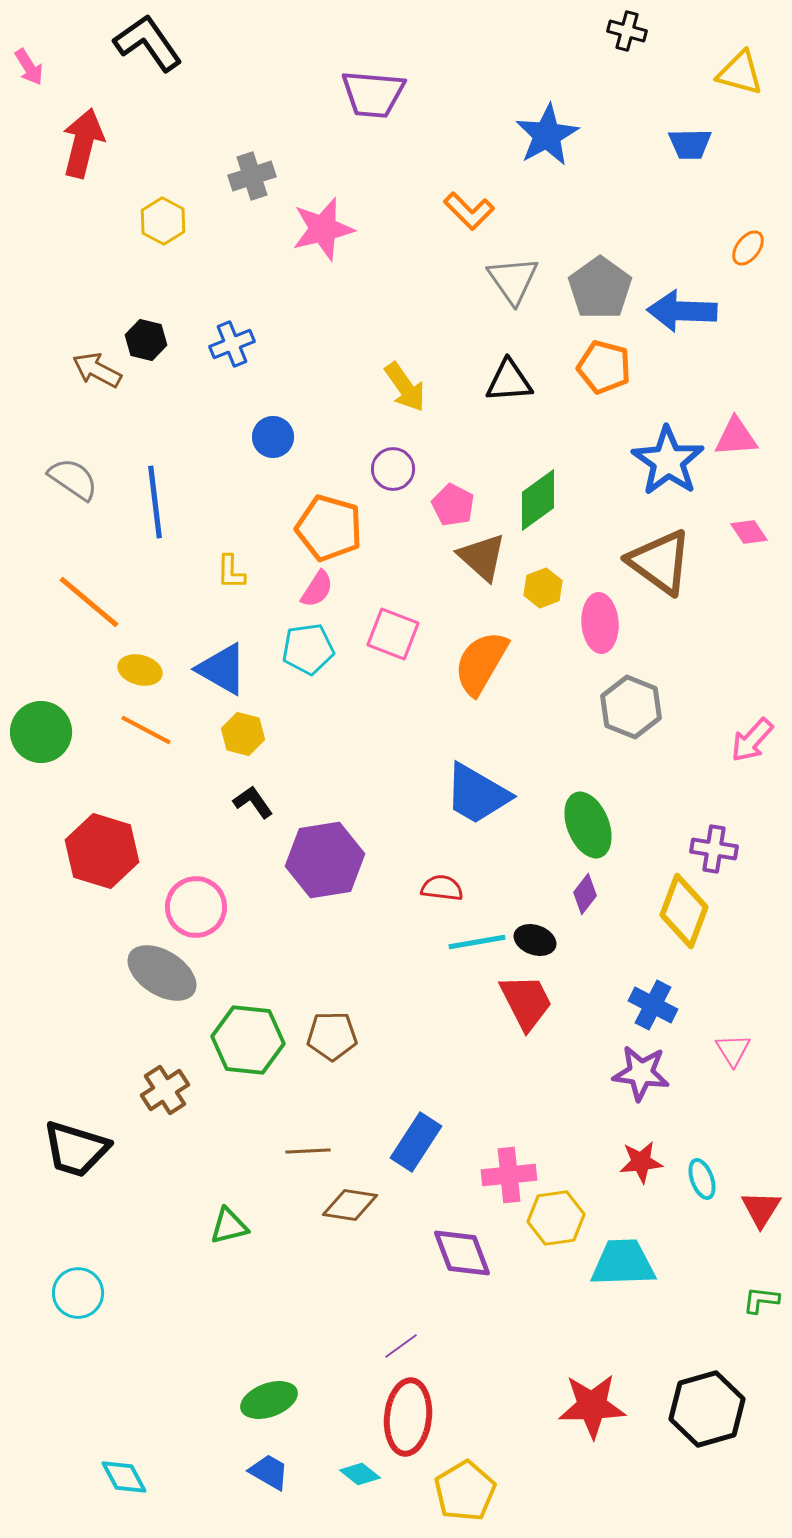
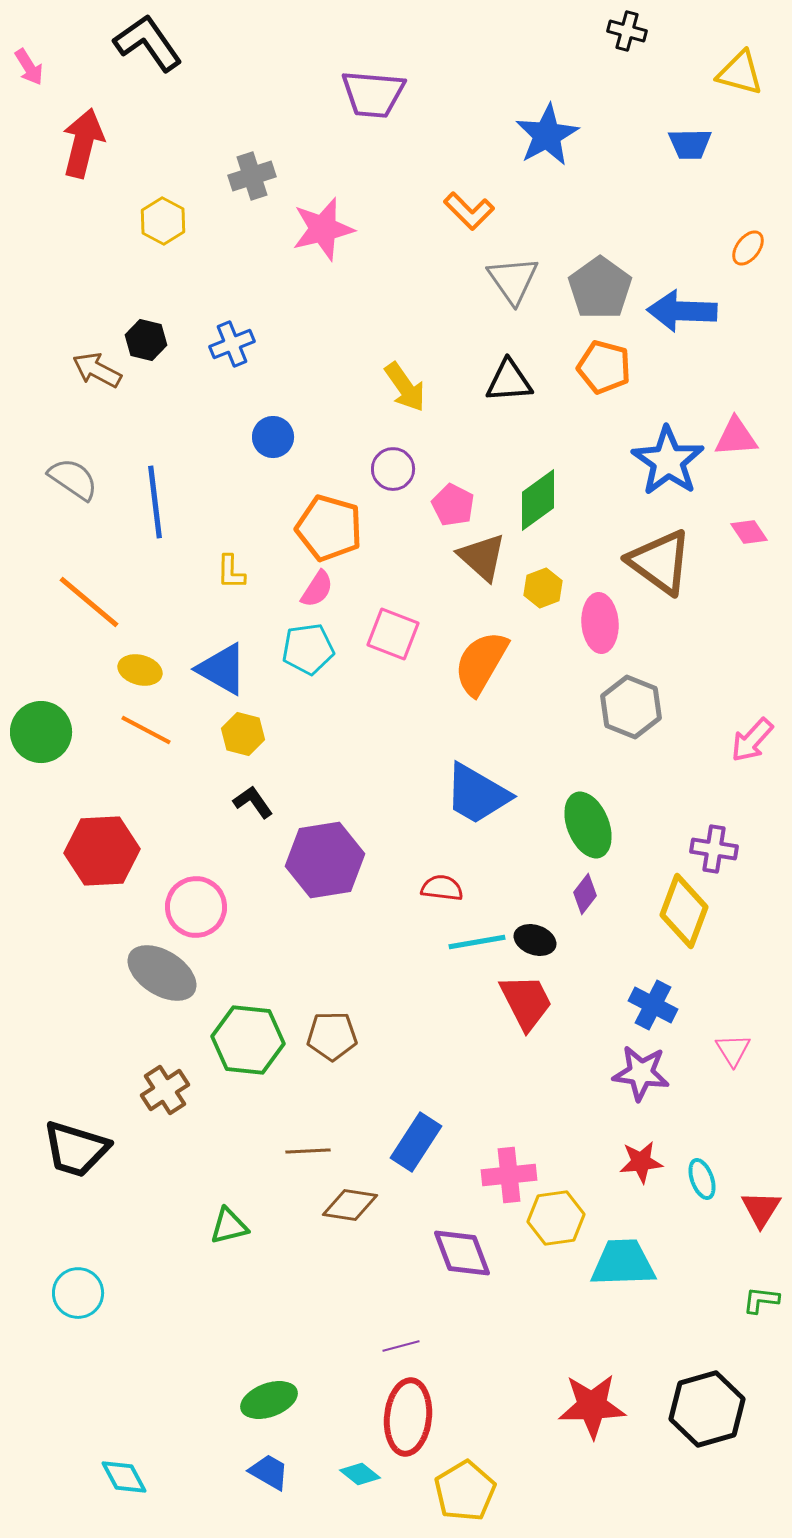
red hexagon at (102, 851): rotated 20 degrees counterclockwise
purple line at (401, 1346): rotated 21 degrees clockwise
